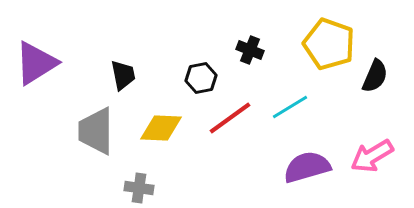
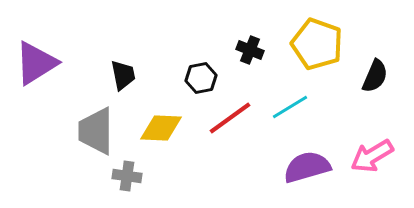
yellow pentagon: moved 12 px left
gray cross: moved 12 px left, 12 px up
